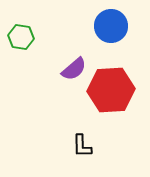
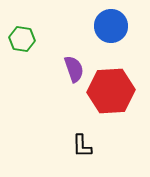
green hexagon: moved 1 px right, 2 px down
purple semicircle: rotated 68 degrees counterclockwise
red hexagon: moved 1 px down
